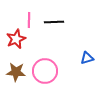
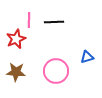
blue triangle: moved 1 px up
pink circle: moved 11 px right
